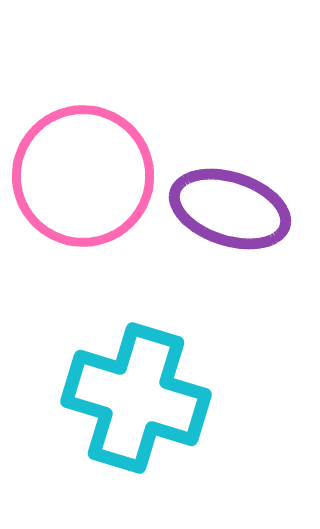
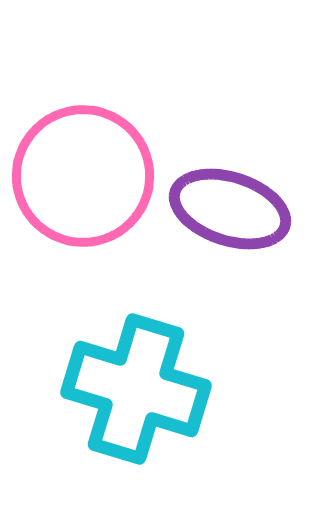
cyan cross: moved 9 px up
